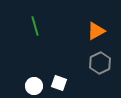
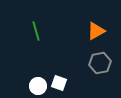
green line: moved 1 px right, 5 px down
gray hexagon: rotated 15 degrees clockwise
white circle: moved 4 px right
